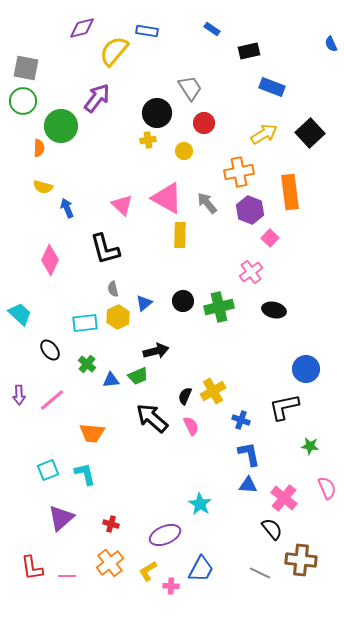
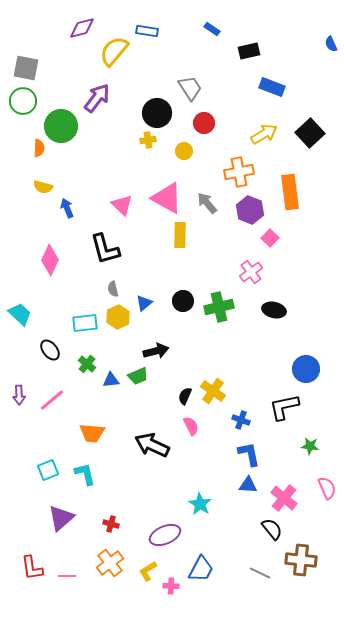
yellow cross at (213, 391): rotated 25 degrees counterclockwise
black arrow at (152, 418): moved 27 px down; rotated 16 degrees counterclockwise
